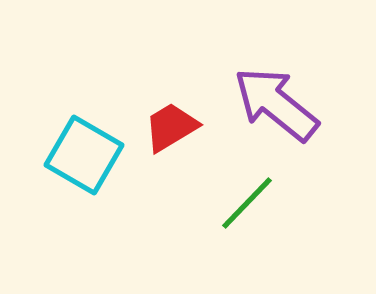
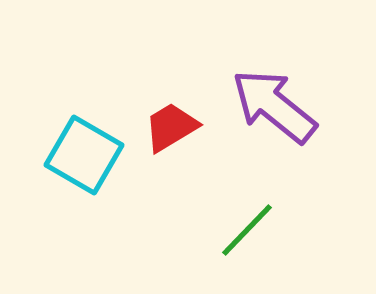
purple arrow: moved 2 px left, 2 px down
green line: moved 27 px down
